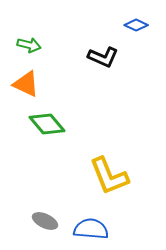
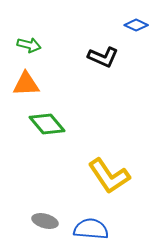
orange triangle: rotated 28 degrees counterclockwise
yellow L-shape: rotated 12 degrees counterclockwise
gray ellipse: rotated 10 degrees counterclockwise
